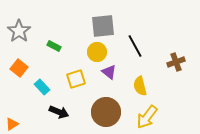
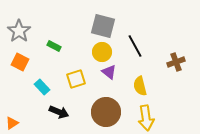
gray square: rotated 20 degrees clockwise
yellow circle: moved 5 px right
orange square: moved 1 px right, 6 px up; rotated 12 degrees counterclockwise
yellow arrow: moved 1 px left, 1 px down; rotated 45 degrees counterclockwise
orange triangle: moved 1 px up
